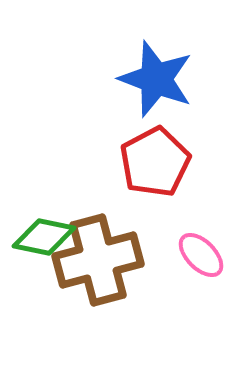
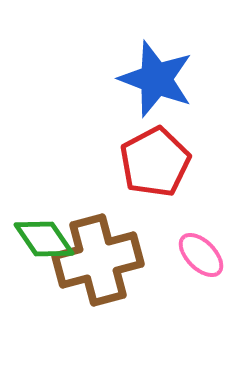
green diamond: moved 2 px down; rotated 44 degrees clockwise
